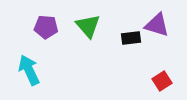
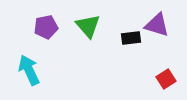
purple pentagon: rotated 15 degrees counterclockwise
red square: moved 4 px right, 2 px up
